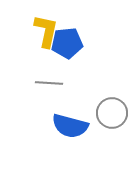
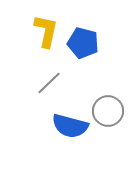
blue pentagon: moved 16 px right; rotated 20 degrees clockwise
gray line: rotated 48 degrees counterclockwise
gray circle: moved 4 px left, 2 px up
